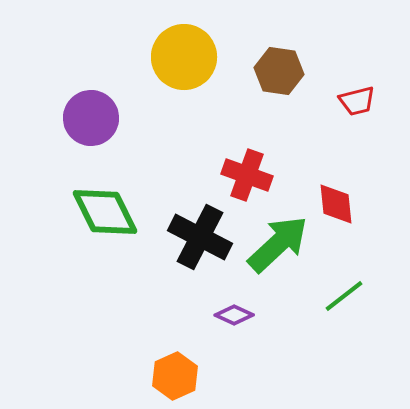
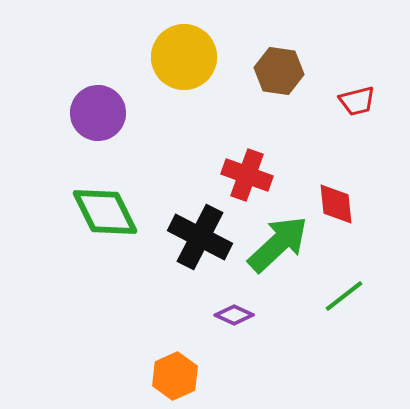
purple circle: moved 7 px right, 5 px up
